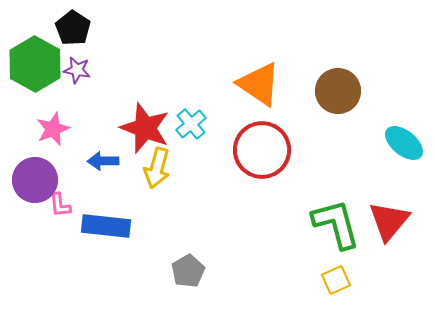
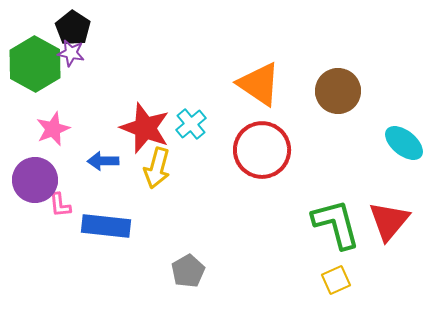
purple star: moved 6 px left, 17 px up
